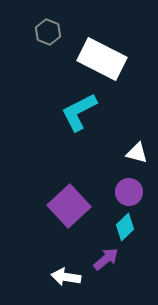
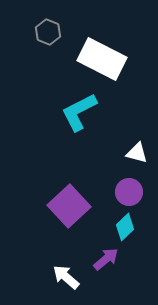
white arrow: rotated 32 degrees clockwise
